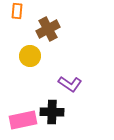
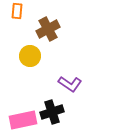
black cross: rotated 20 degrees counterclockwise
